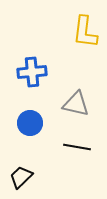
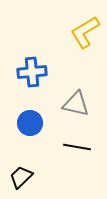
yellow L-shape: rotated 52 degrees clockwise
